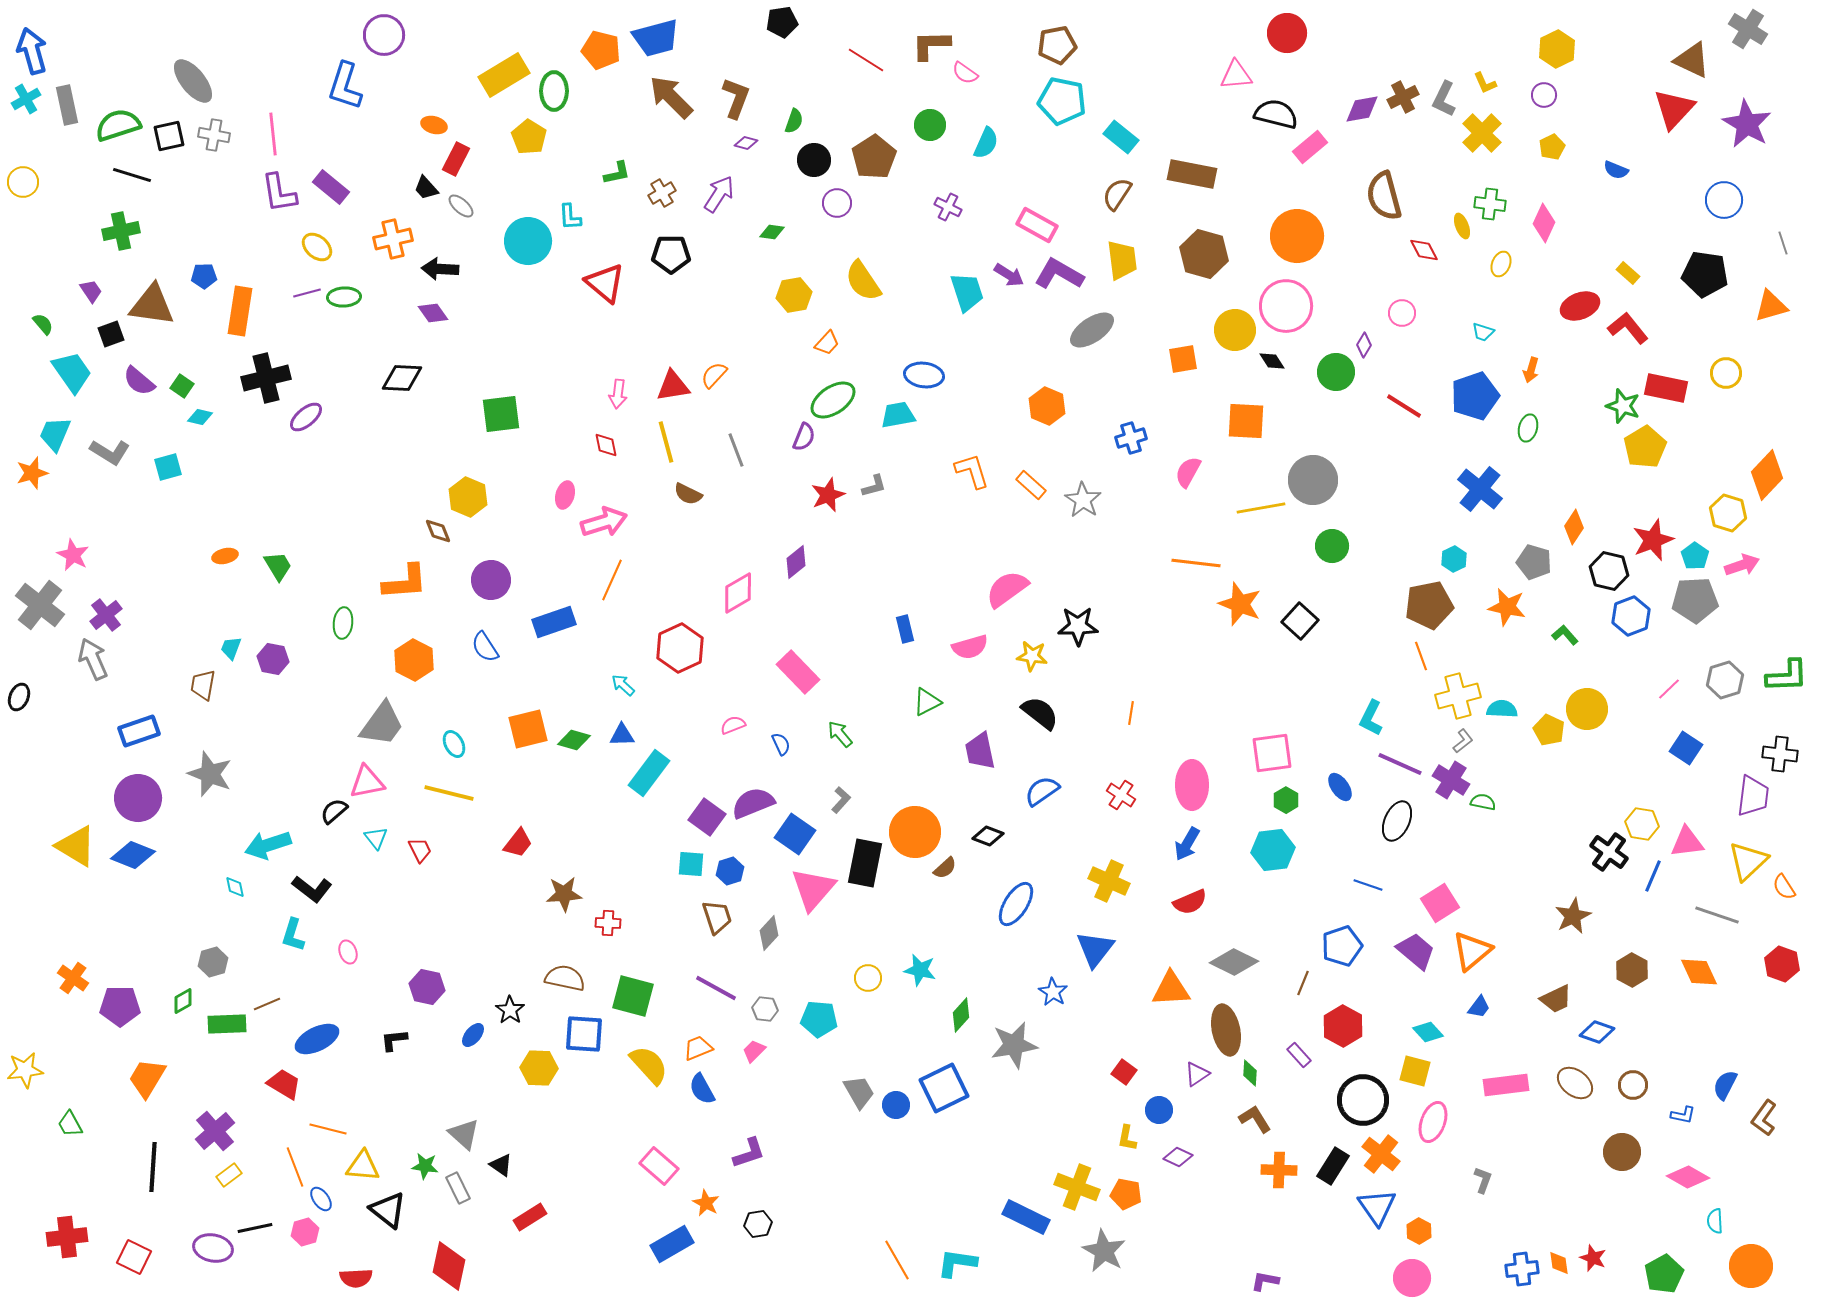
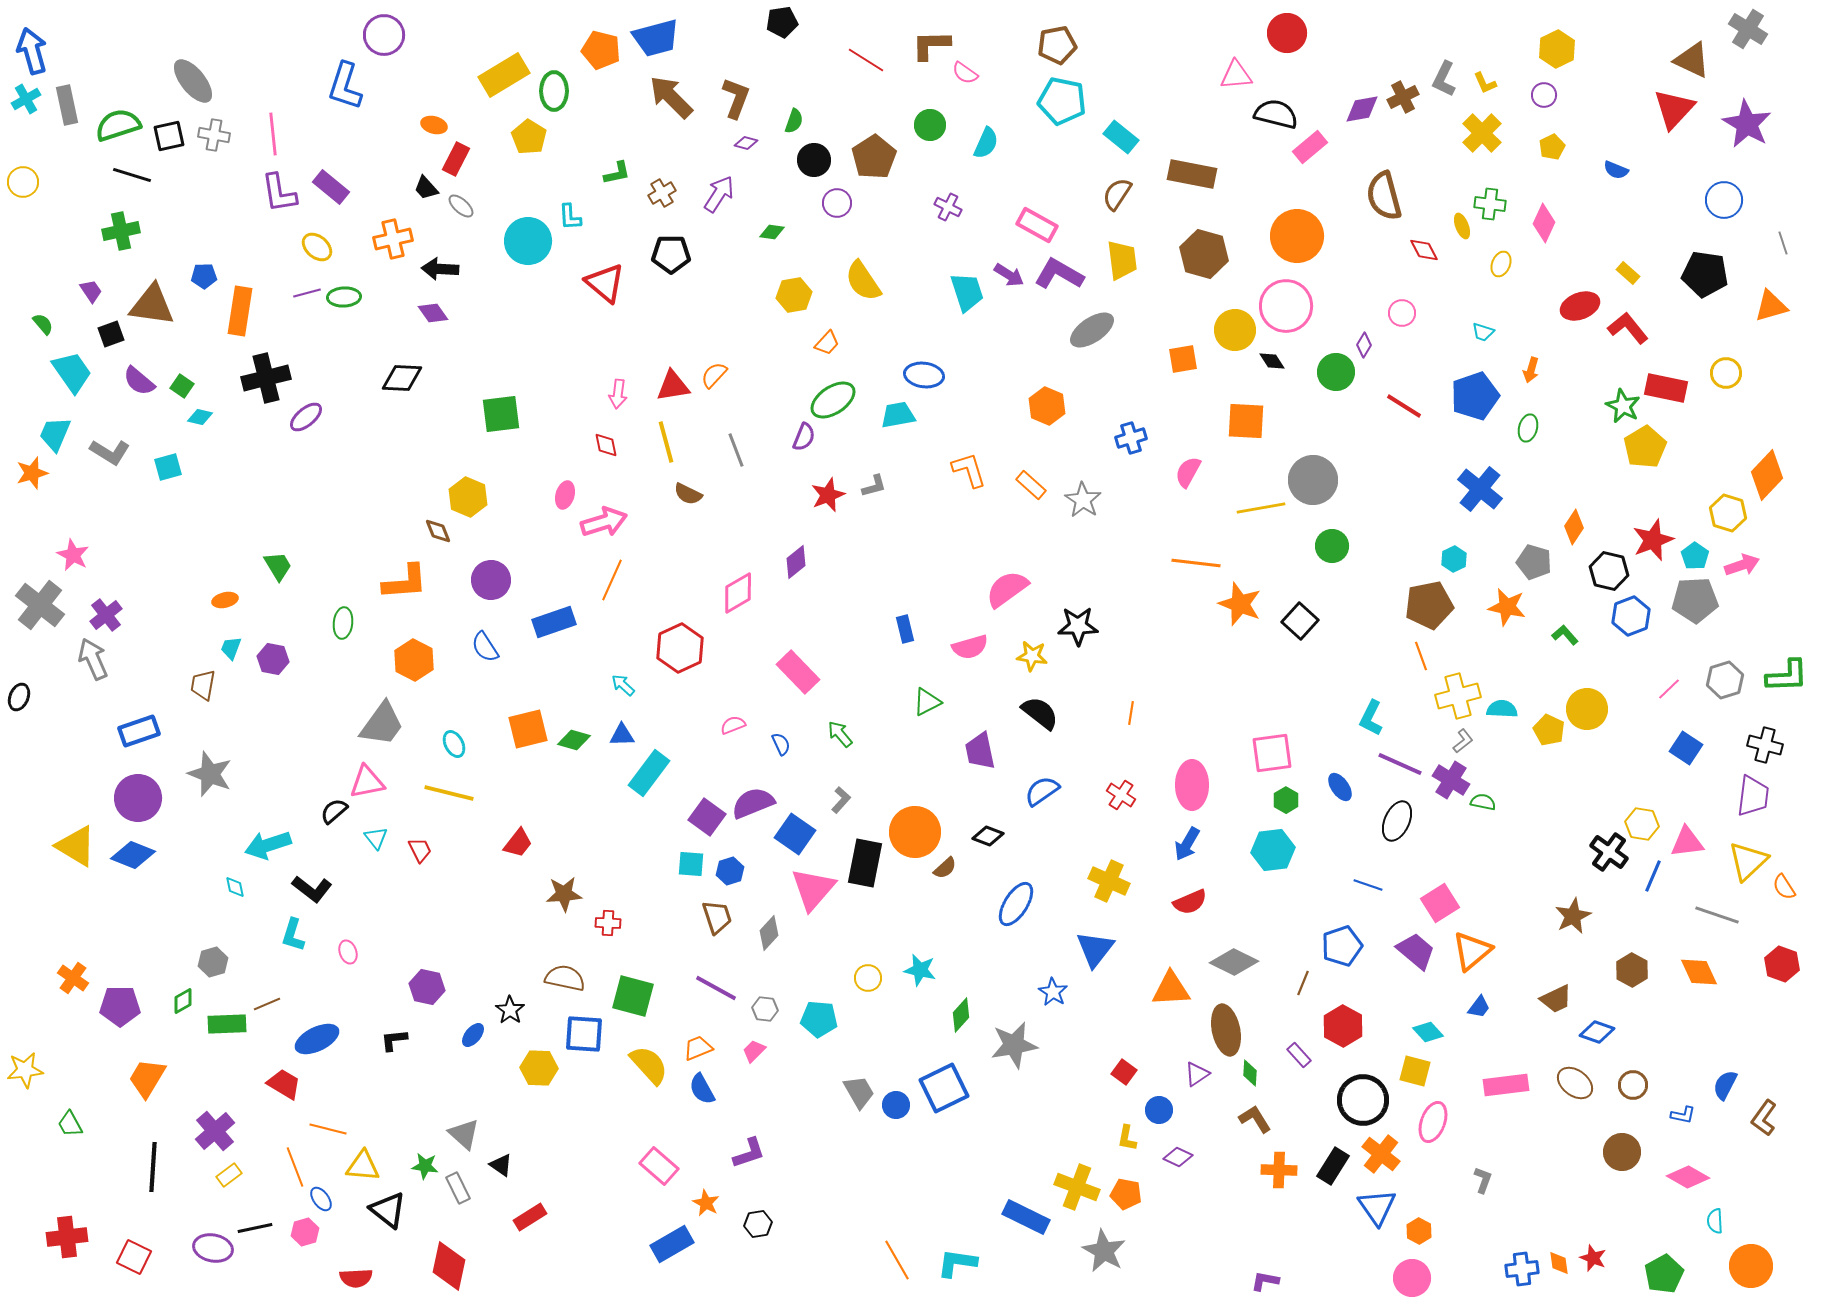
gray L-shape at (1444, 99): moved 20 px up
green star at (1623, 406): rotated 8 degrees clockwise
orange L-shape at (972, 471): moved 3 px left, 1 px up
orange ellipse at (225, 556): moved 44 px down
black cross at (1780, 754): moved 15 px left, 9 px up; rotated 8 degrees clockwise
